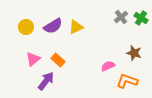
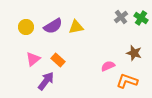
yellow triangle: rotated 14 degrees clockwise
